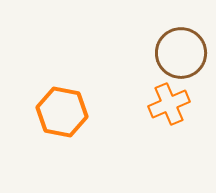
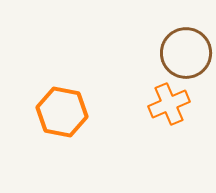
brown circle: moved 5 px right
